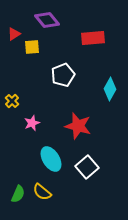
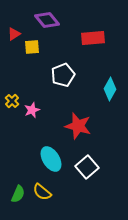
pink star: moved 13 px up
